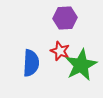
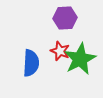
green star: moved 1 px left, 6 px up
